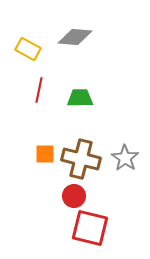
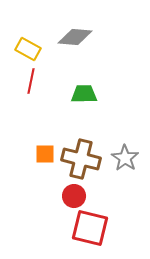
red line: moved 8 px left, 9 px up
green trapezoid: moved 4 px right, 4 px up
